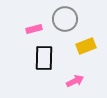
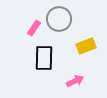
gray circle: moved 6 px left
pink rectangle: moved 1 px up; rotated 42 degrees counterclockwise
